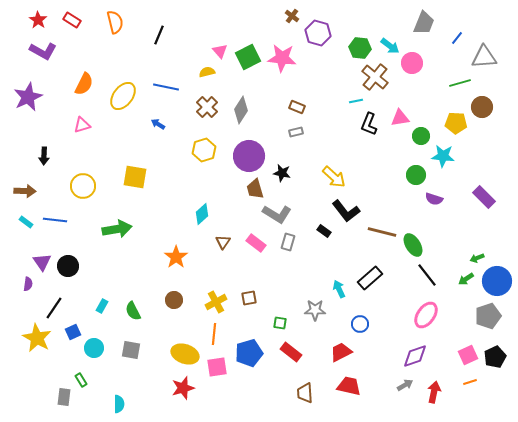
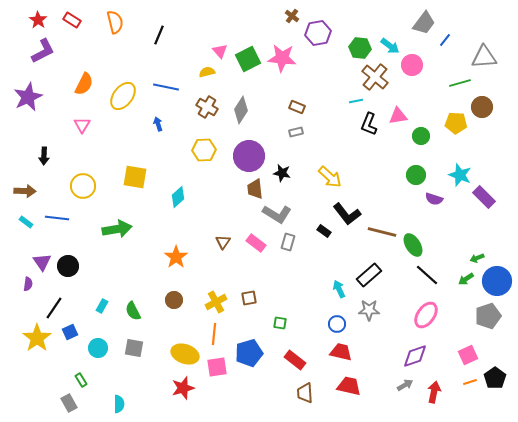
gray trapezoid at (424, 23): rotated 15 degrees clockwise
purple hexagon at (318, 33): rotated 25 degrees counterclockwise
blue line at (457, 38): moved 12 px left, 2 px down
purple L-shape at (43, 51): rotated 56 degrees counterclockwise
green square at (248, 57): moved 2 px down
pink circle at (412, 63): moved 2 px down
brown cross at (207, 107): rotated 15 degrees counterclockwise
pink triangle at (400, 118): moved 2 px left, 2 px up
blue arrow at (158, 124): rotated 40 degrees clockwise
pink triangle at (82, 125): rotated 42 degrees counterclockwise
yellow hexagon at (204, 150): rotated 15 degrees clockwise
cyan star at (443, 156): moved 17 px right, 19 px down; rotated 15 degrees clockwise
yellow arrow at (334, 177): moved 4 px left
brown trapezoid at (255, 189): rotated 10 degrees clockwise
black L-shape at (346, 211): moved 1 px right, 3 px down
cyan diamond at (202, 214): moved 24 px left, 17 px up
blue line at (55, 220): moved 2 px right, 2 px up
black line at (427, 275): rotated 10 degrees counterclockwise
black rectangle at (370, 278): moved 1 px left, 3 px up
gray star at (315, 310): moved 54 px right
blue circle at (360, 324): moved 23 px left
blue square at (73, 332): moved 3 px left
yellow star at (37, 338): rotated 8 degrees clockwise
cyan circle at (94, 348): moved 4 px right
gray square at (131, 350): moved 3 px right, 2 px up
red rectangle at (291, 352): moved 4 px right, 8 px down
red trapezoid at (341, 352): rotated 40 degrees clockwise
black pentagon at (495, 357): moved 21 px down; rotated 10 degrees counterclockwise
gray rectangle at (64, 397): moved 5 px right, 6 px down; rotated 36 degrees counterclockwise
